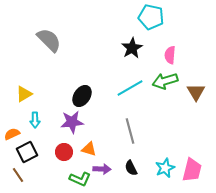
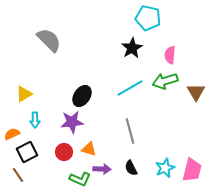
cyan pentagon: moved 3 px left, 1 px down
